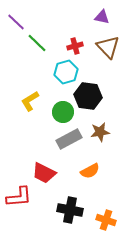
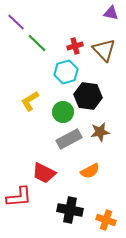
purple triangle: moved 9 px right, 4 px up
brown triangle: moved 4 px left, 3 px down
